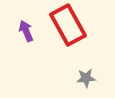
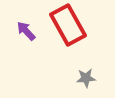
purple arrow: rotated 20 degrees counterclockwise
